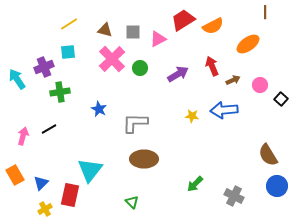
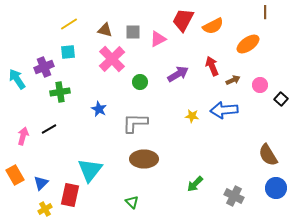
red trapezoid: rotated 30 degrees counterclockwise
green circle: moved 14 px down
blue circle: moved 1 px left, 2 px down
